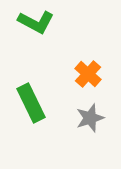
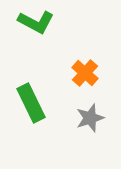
orange cross: moved 3 px left, 1 px up
